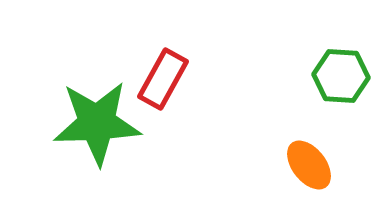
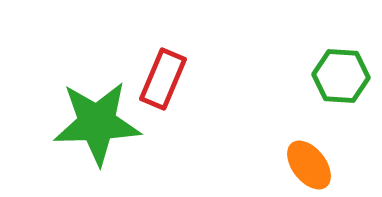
red rectangle: rotated 6 degrees counterclockwise
